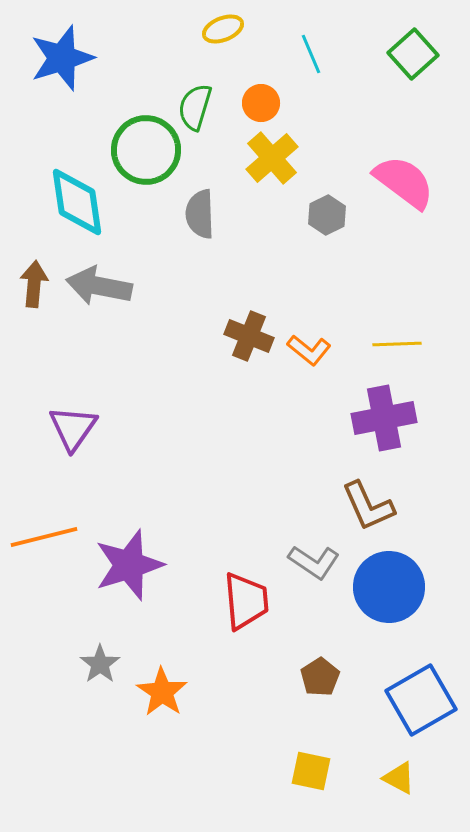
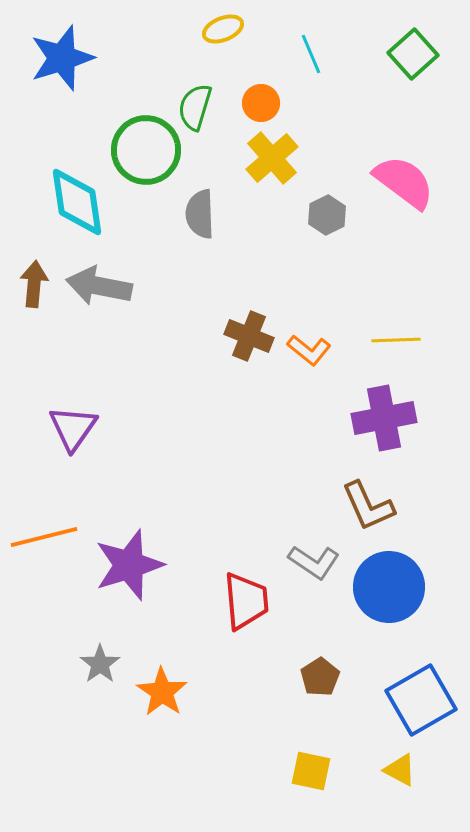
yellow line: moved 1 px left, 4 px up
yellow triangle: moved 1 px right, 8 px up
